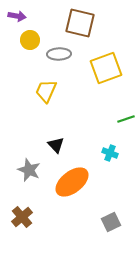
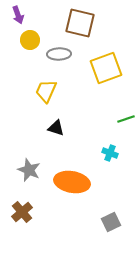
purple arrow: moved 1 px right, 1 px up; rotated 60 degrees clockwise
black triangle: moved 17 px up; rotated 30 degrees counterclockwise
orange ellipse: rotated 48 degrees clockwise
brown cross: moved 5 px up
